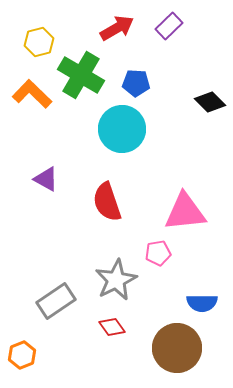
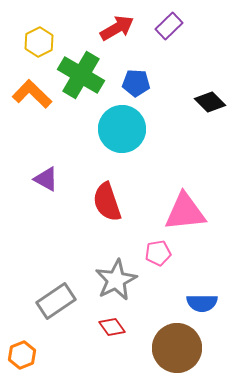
yellow hexagon: rotated 12 degrees counterclockwise
